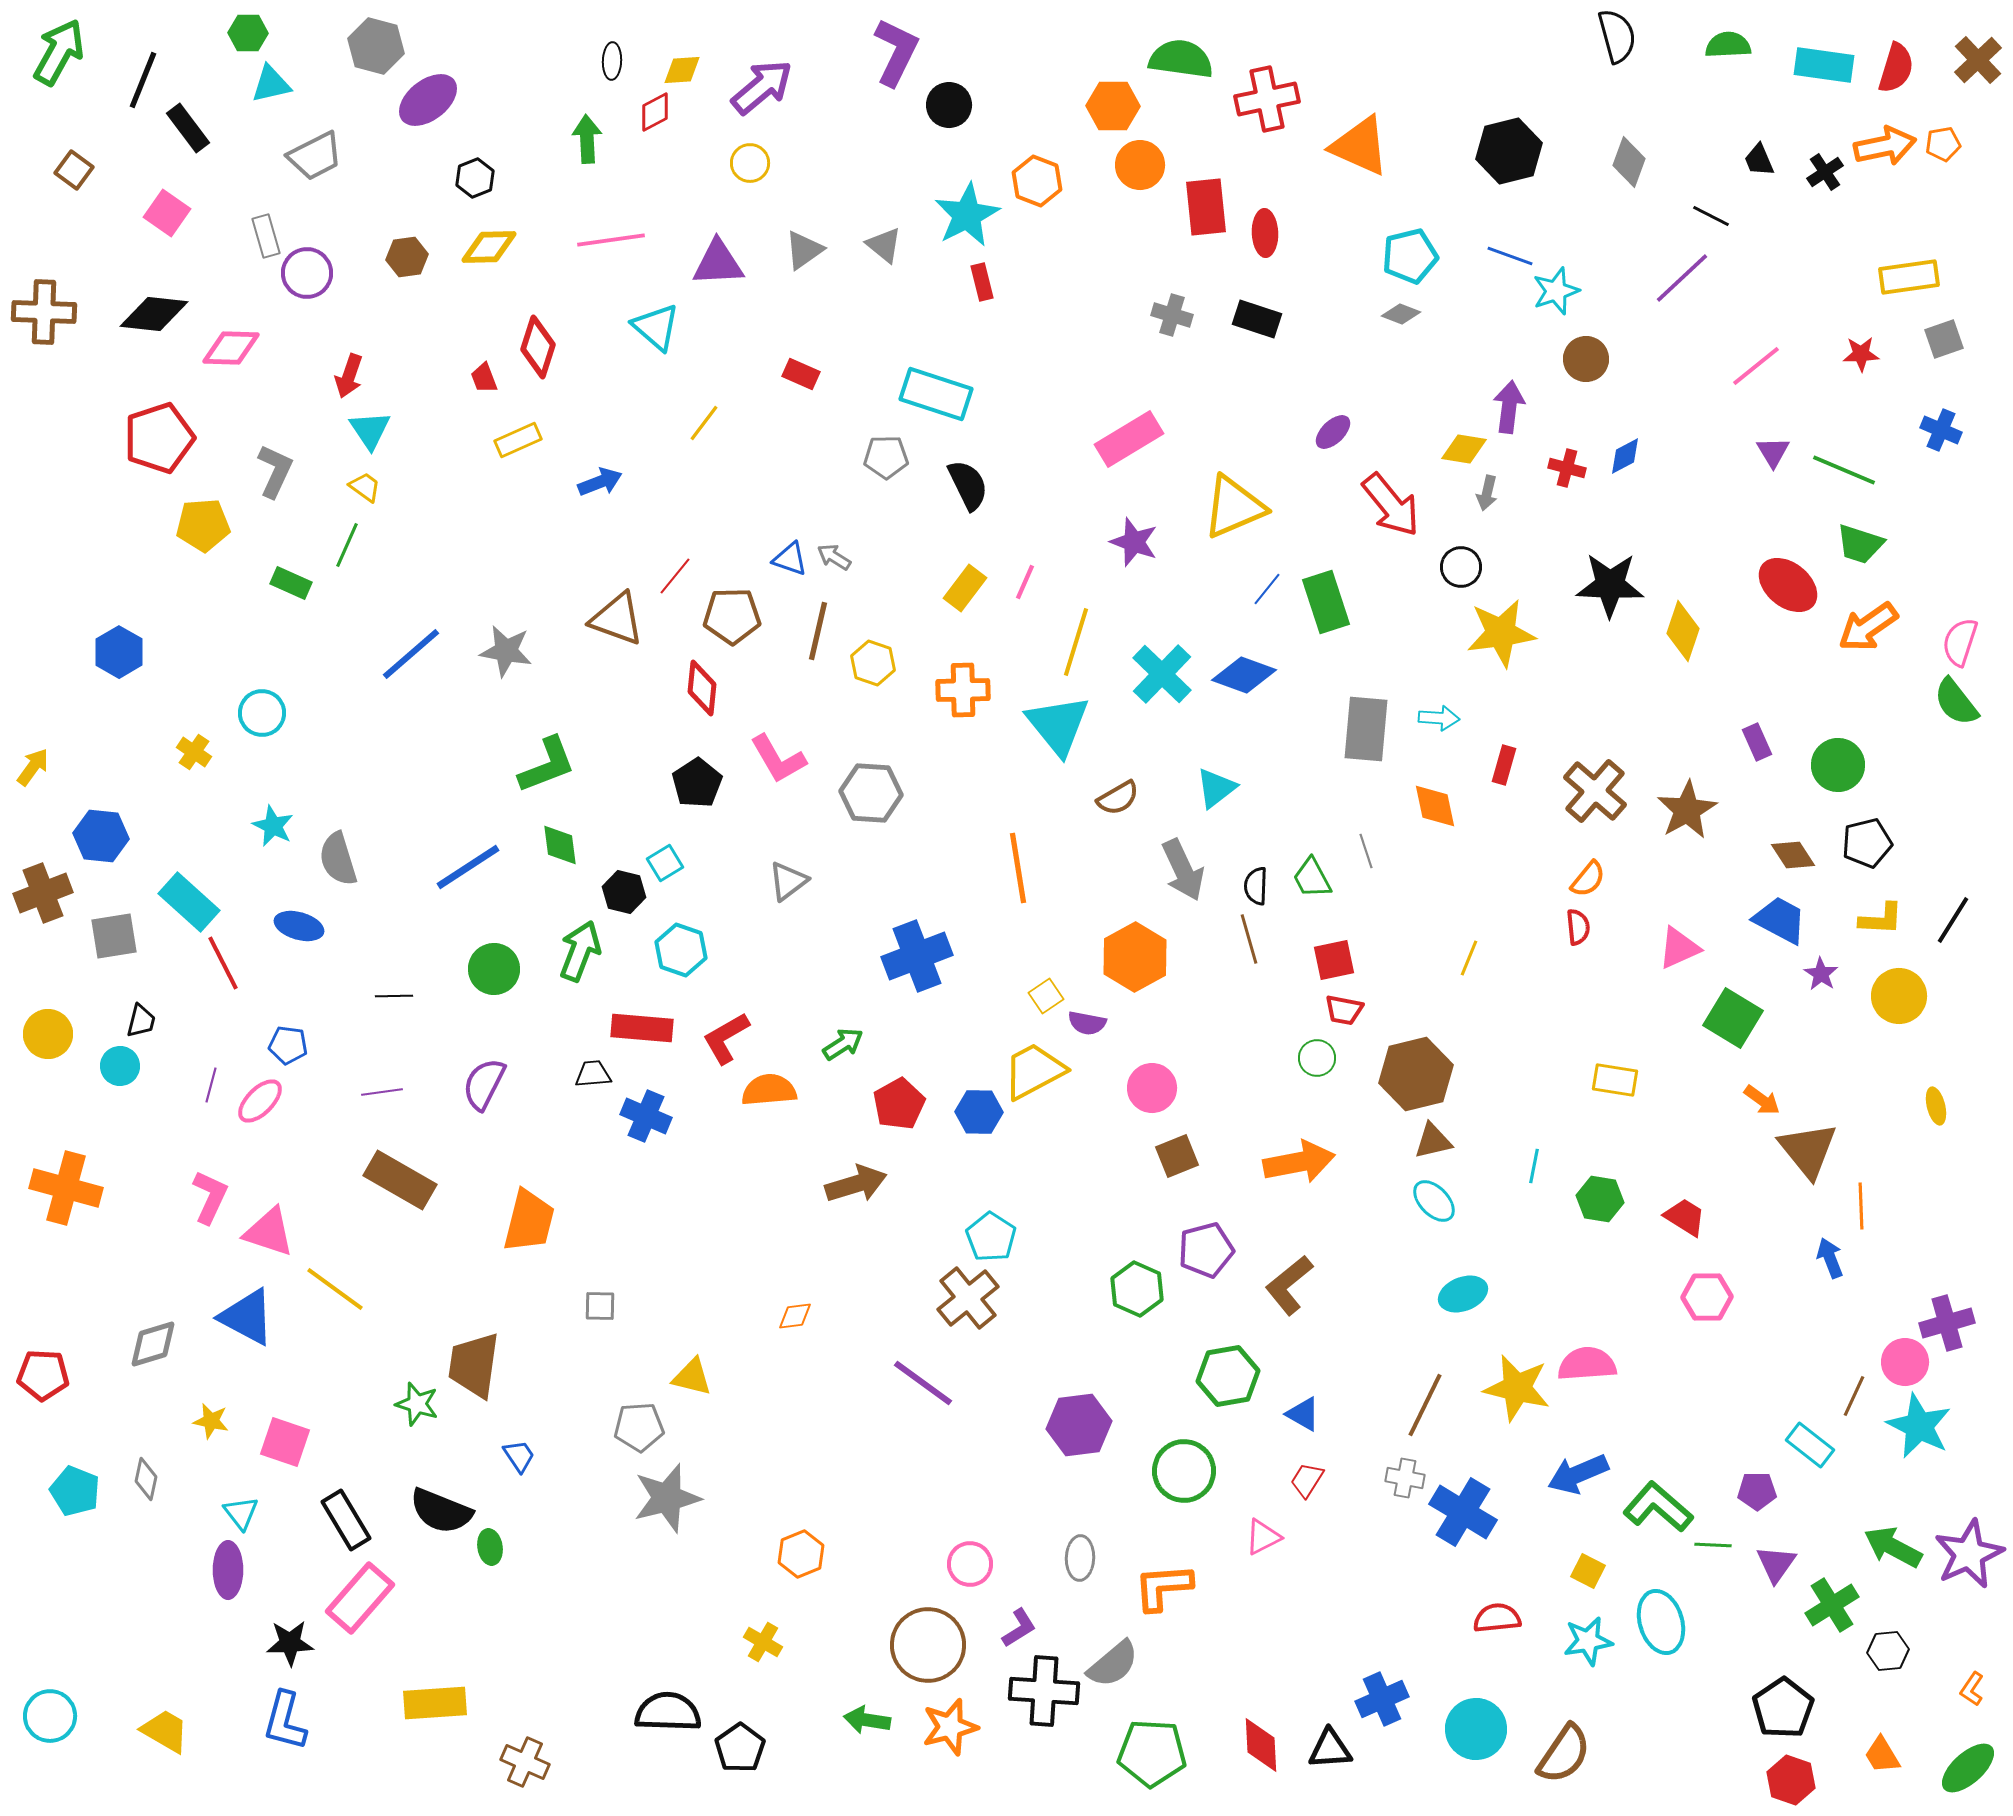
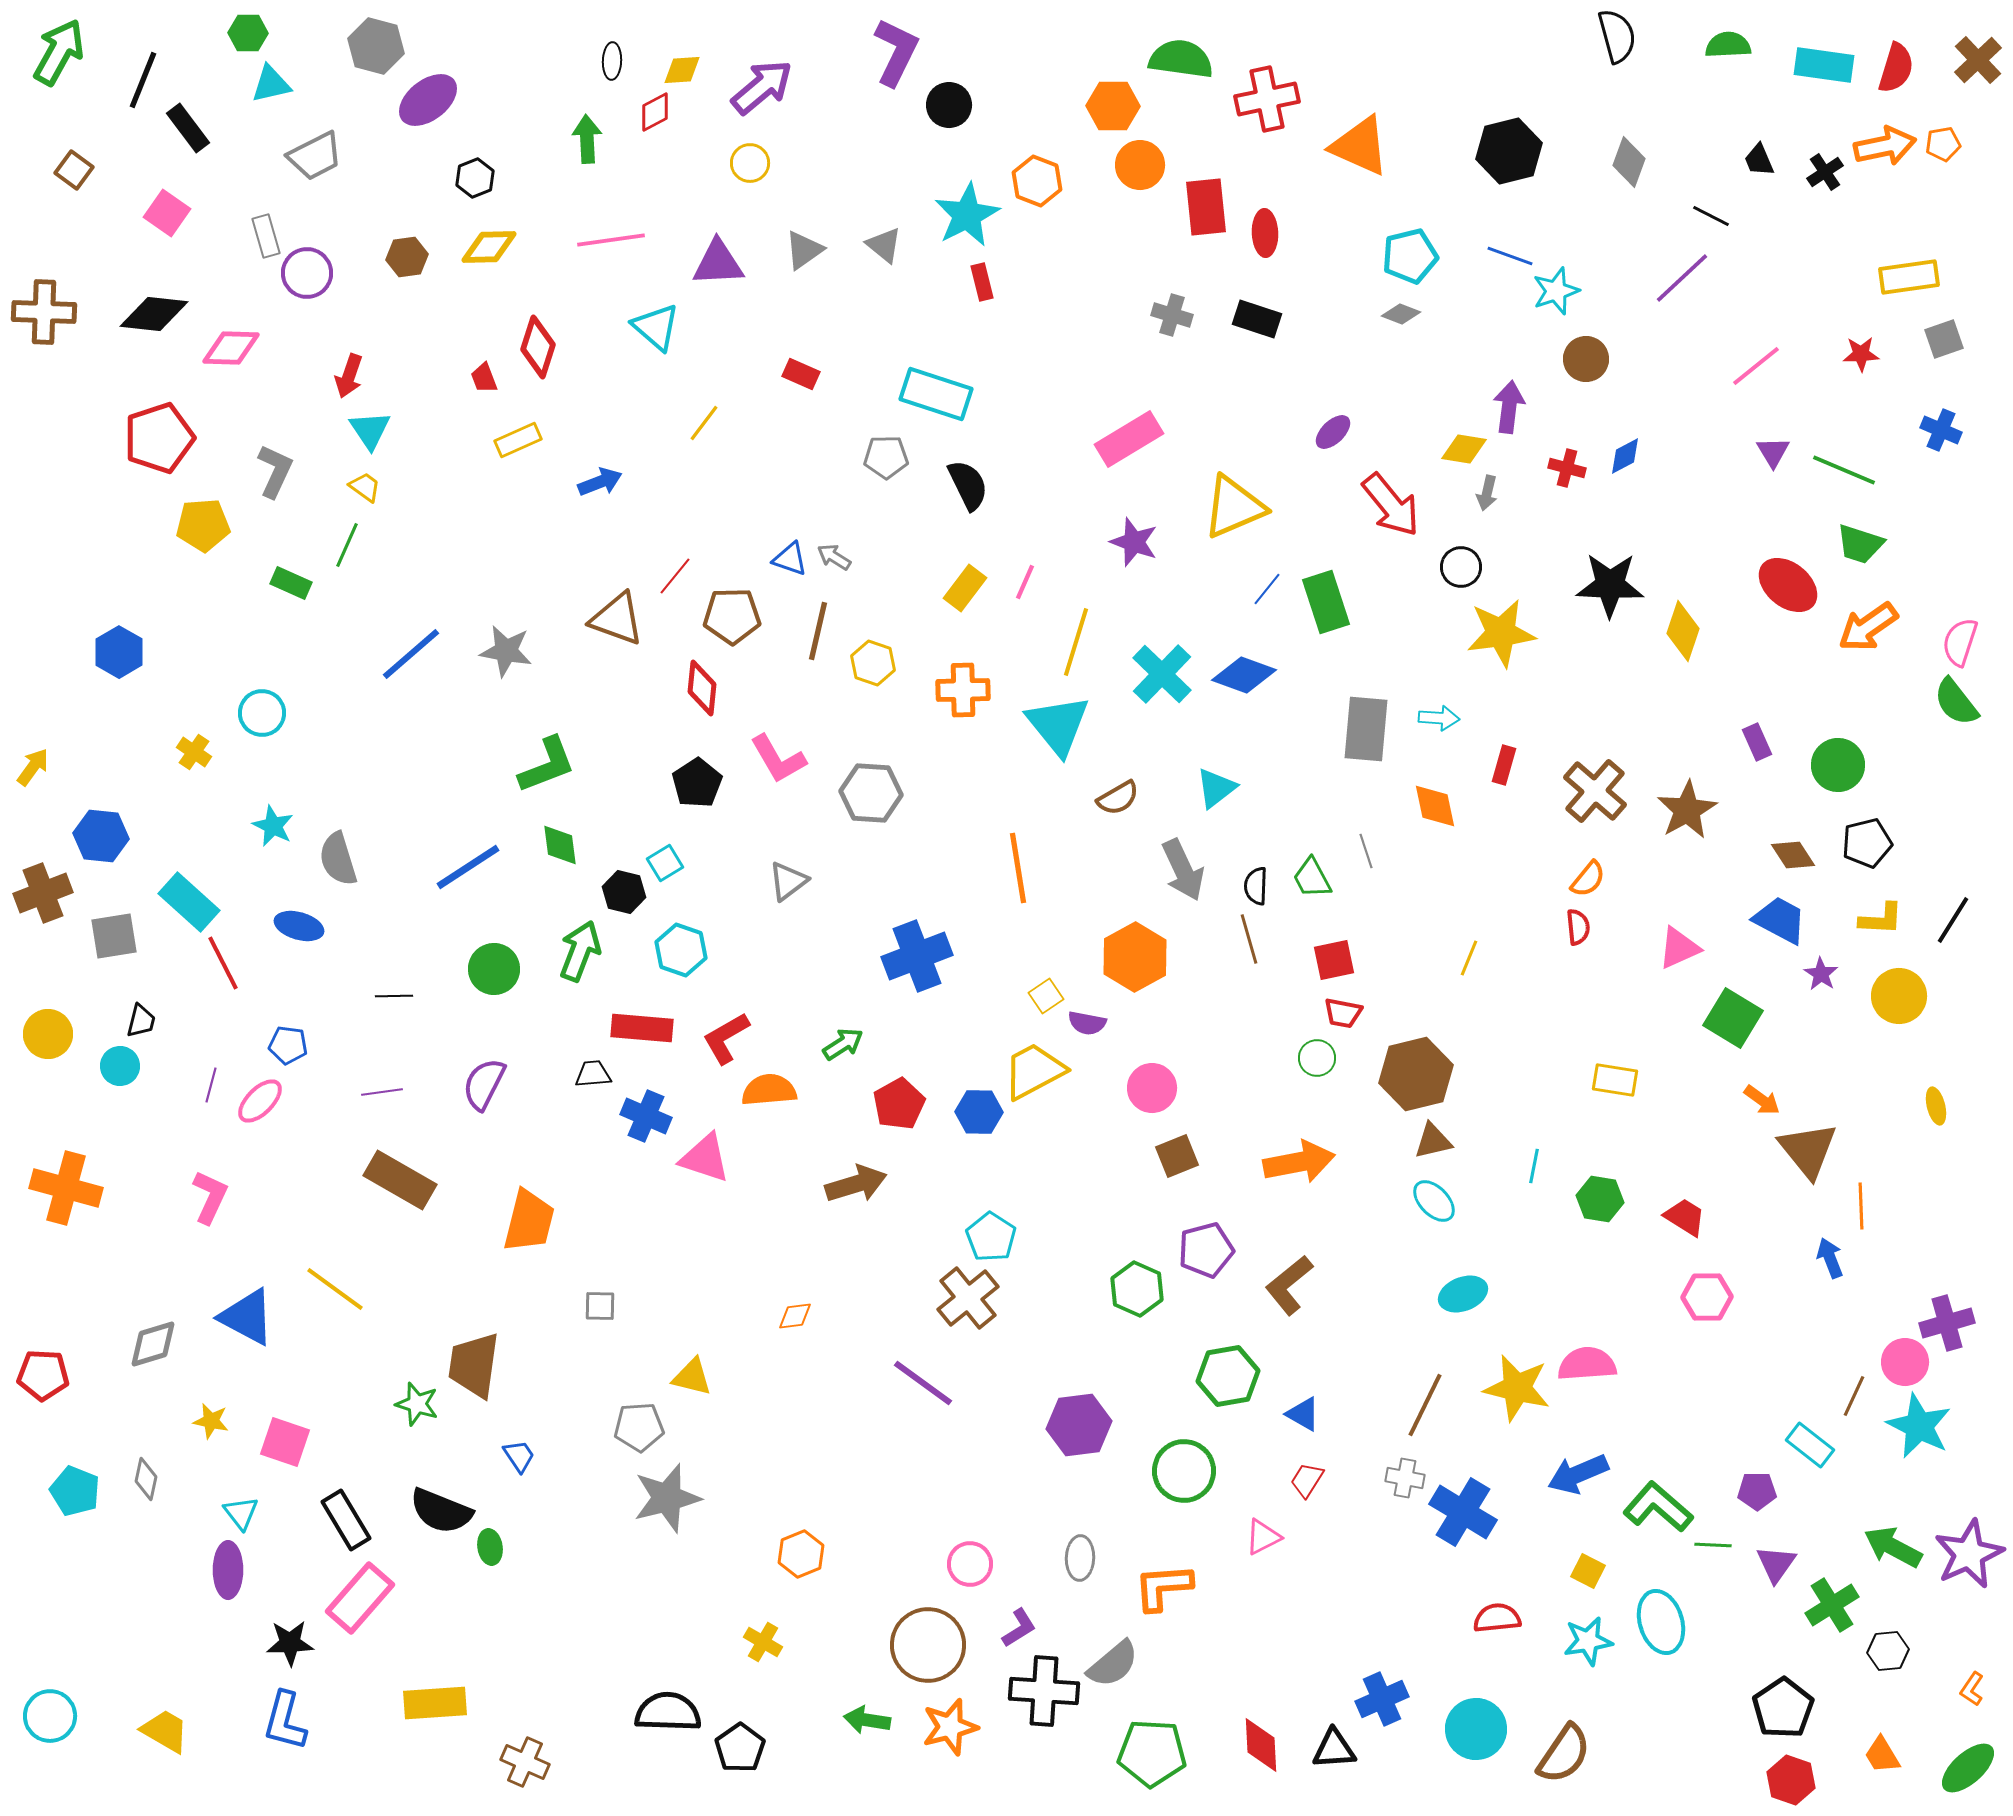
red trapezoid at (1344, 1010): moved 1 px left, 3 px down
pink triangle at (269, 1232): moved 436 px right, 74 px up
black triangle at (1330, 1749): moved 4 px right
